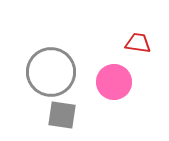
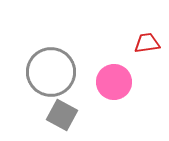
red trapezoid: moved 9 px right; rotated 16 degrees counterclockwise
gray square: rotated 20 degrees clockwise
